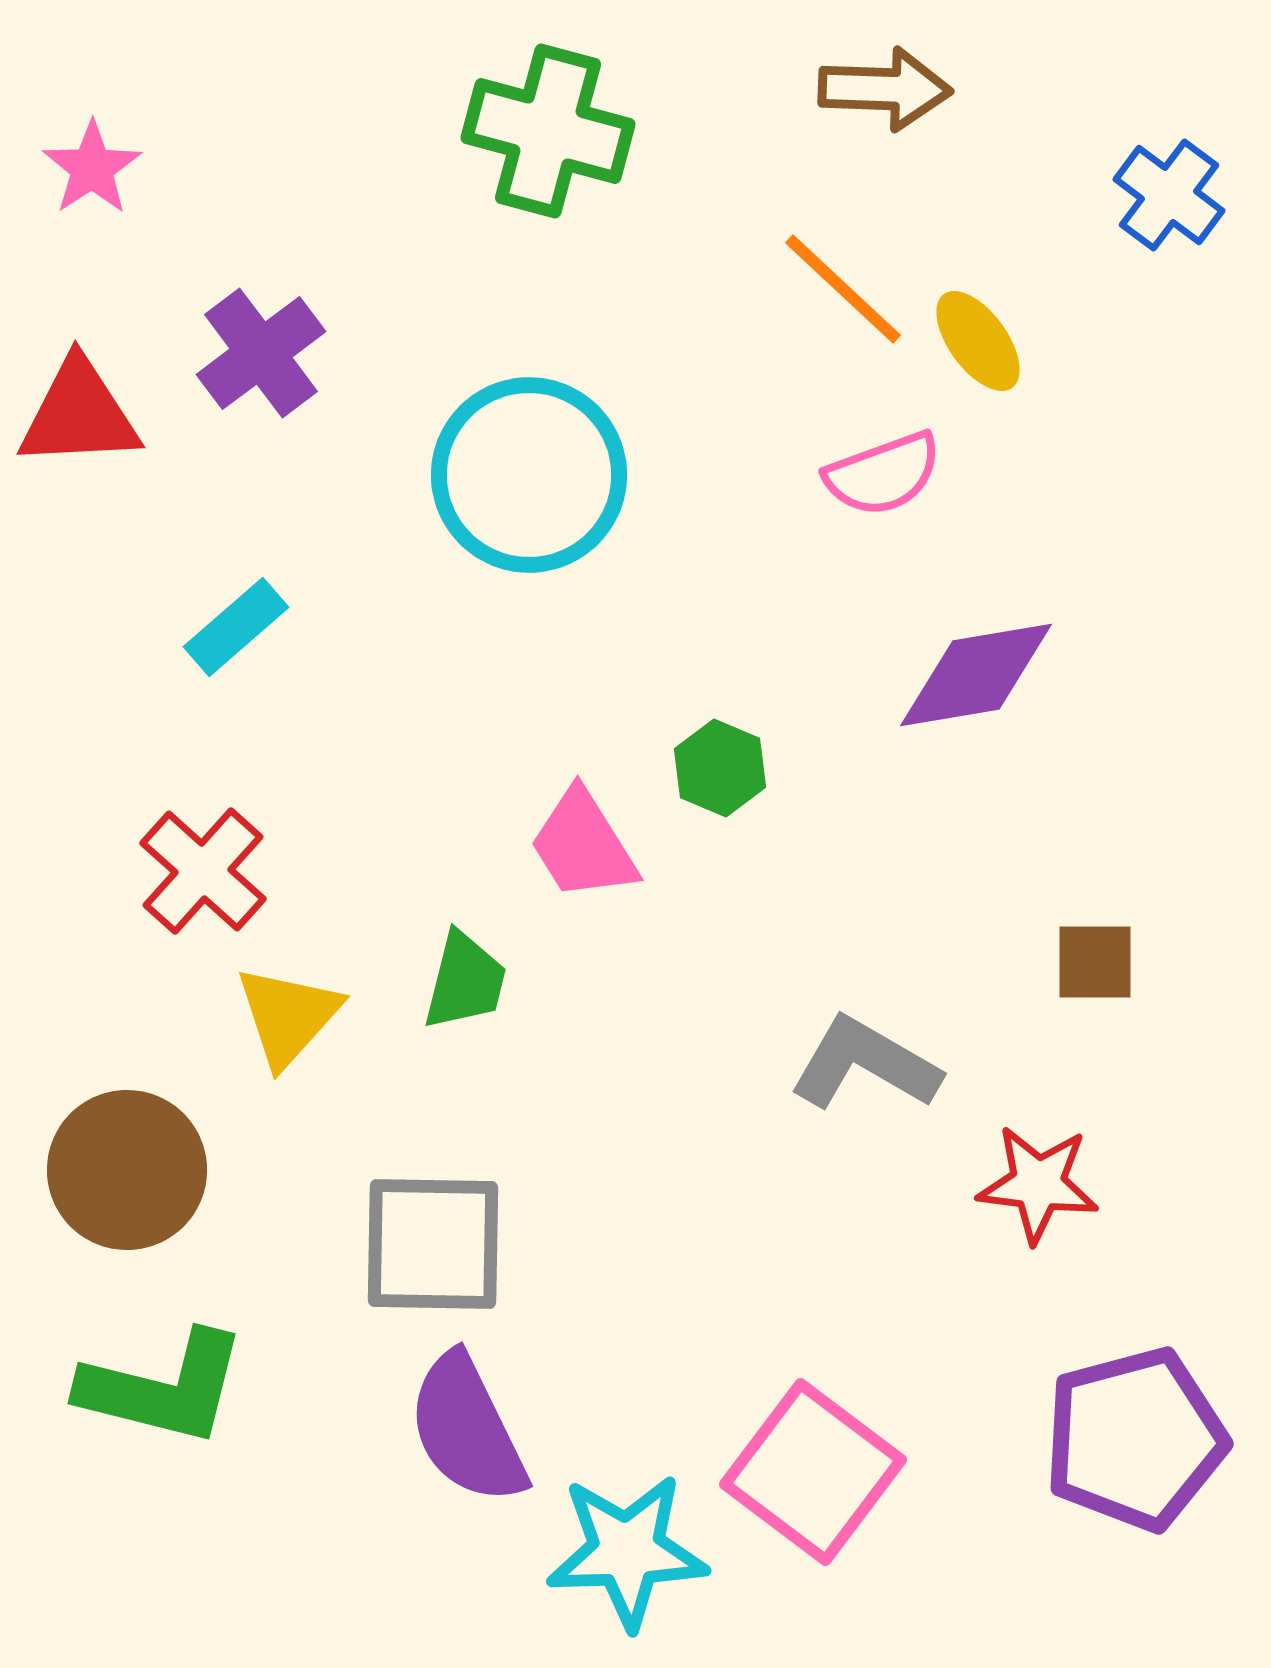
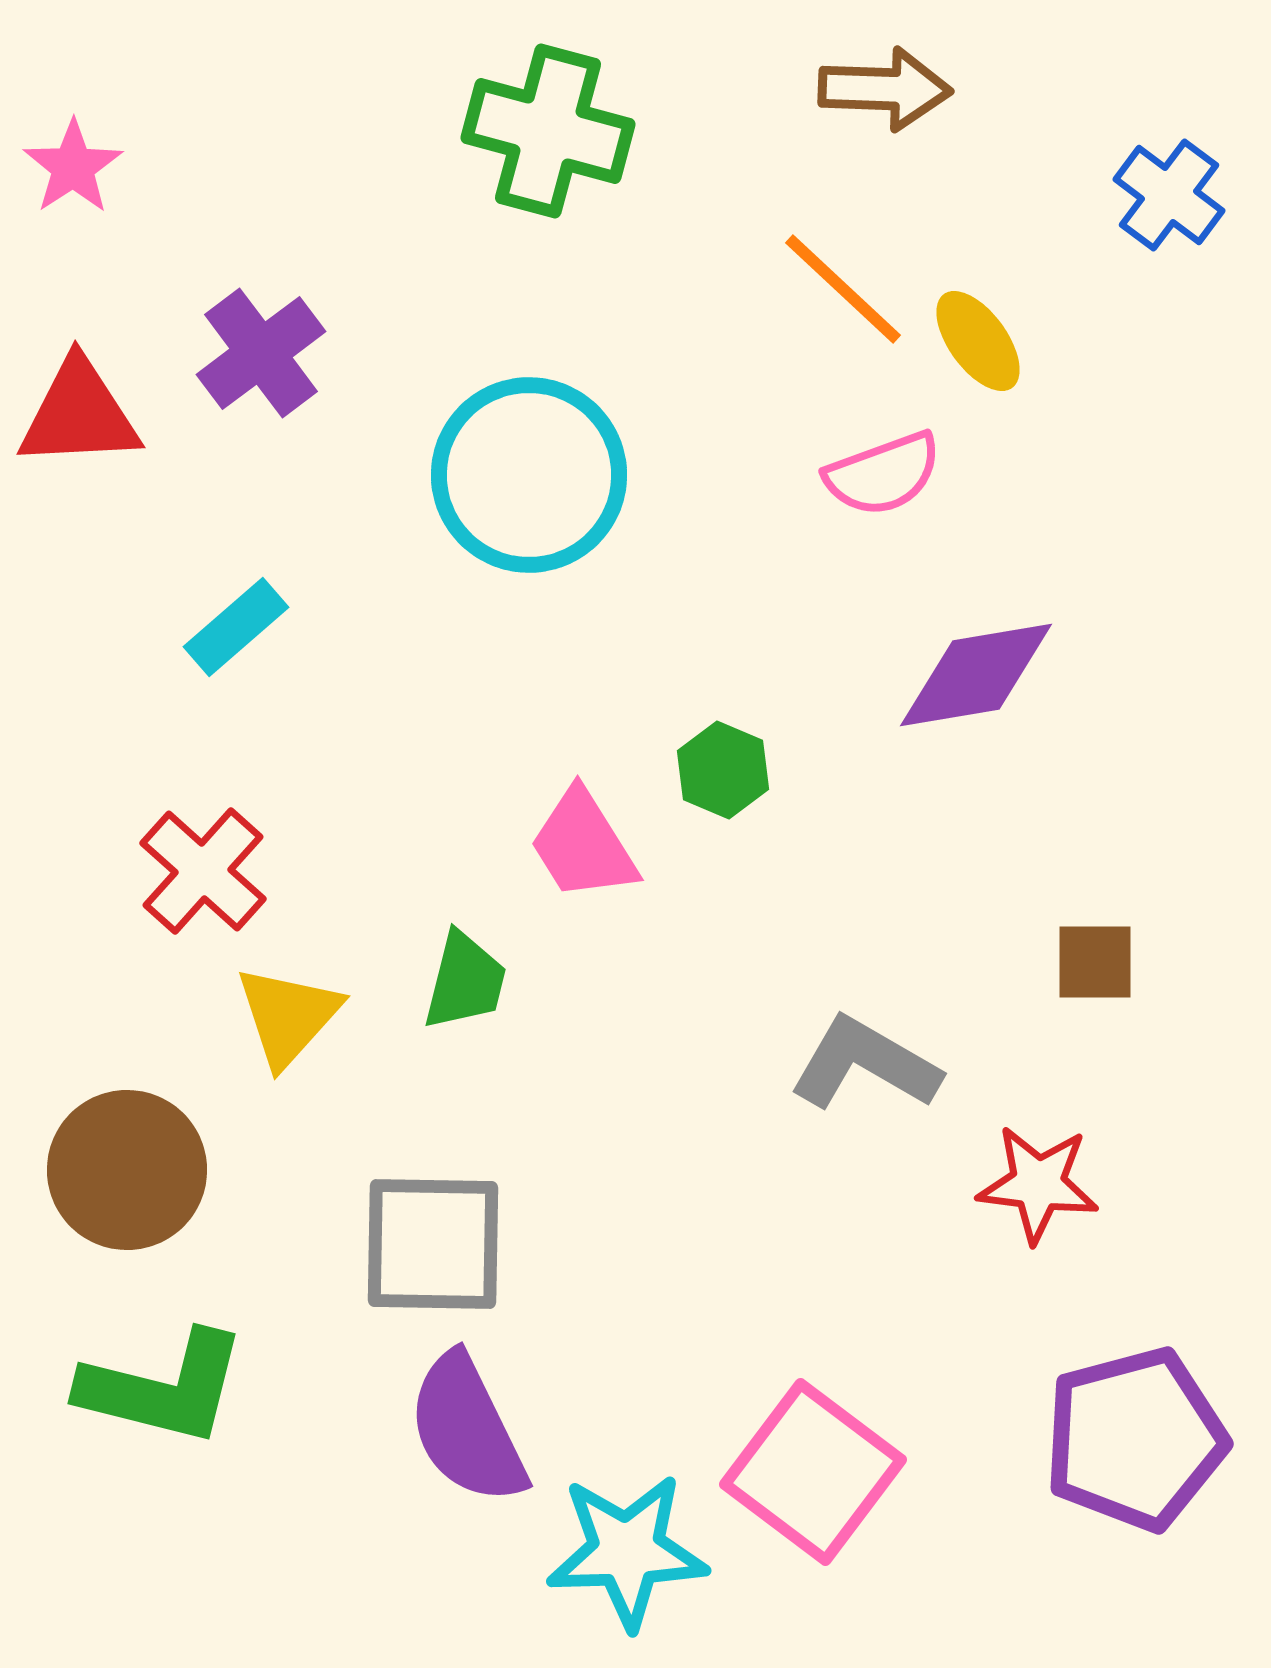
pink star: moved 19 px left, 1 px up
green hexagon: moved 3 px right, 2 px down
